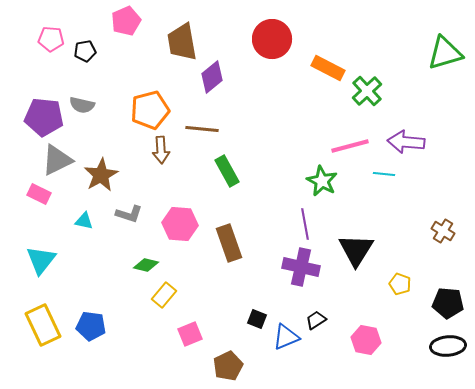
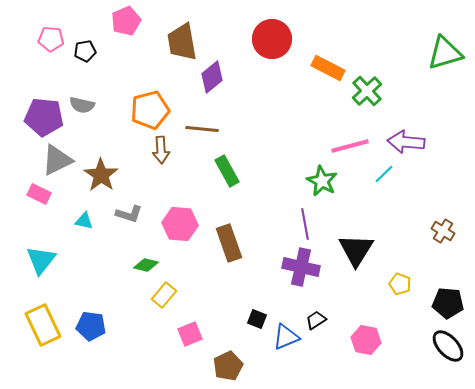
cyan line at (384, 174): rotated 50 degrees counterclockwise
brown star at (101, 175): rotated 8 degrees counterclockwise
black ellipse at (448, 346): rotated 52 degrees clockwise
